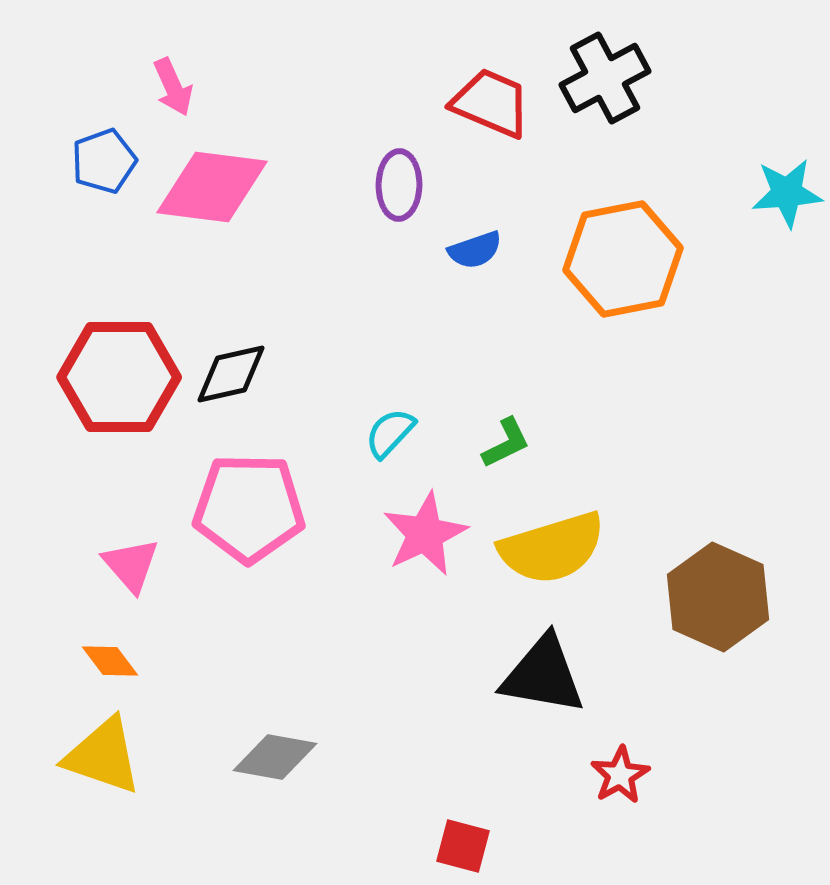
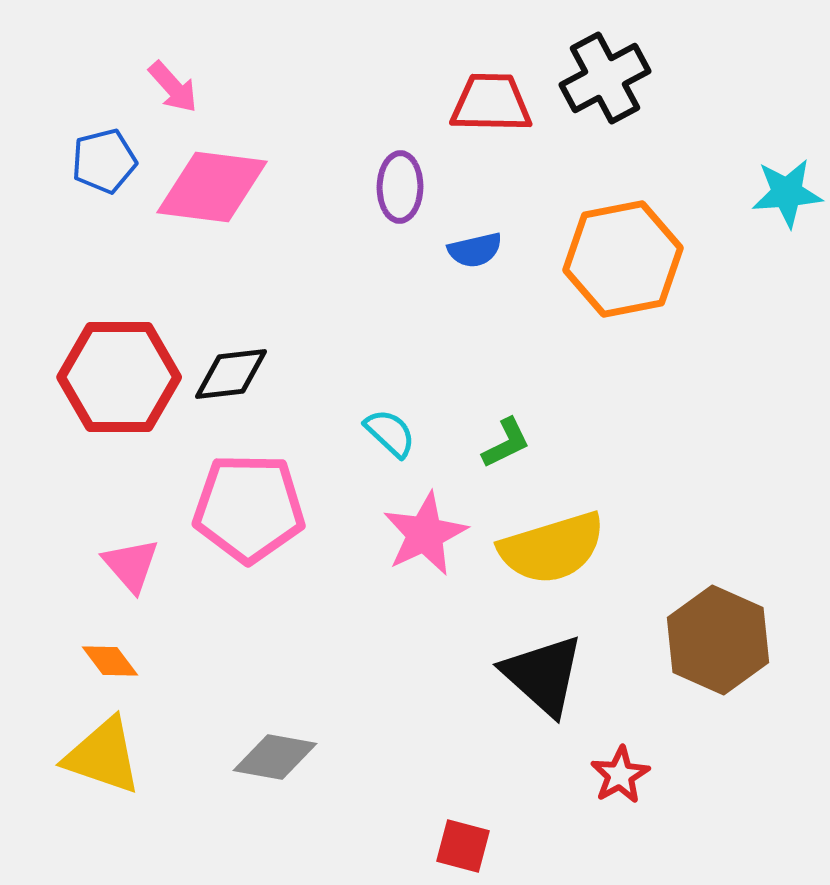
pink arrow: rotated 18 degrees counterclockwise
red trapezoid: rotated 22 degrees counterclockwise
blue pentagon: rotated 6 degrees clockwise
purple ellipse: moved 1 px right, 2 px down
blue semicircle: rotated 6 degrees clockwise
black diamond: rotated 6 degrees clockwise
cyan semicircle: rotated 90 degrees clockwise
brown hexagon: moved 43 px down
black triangle: rotated 32 degrees clockwise
